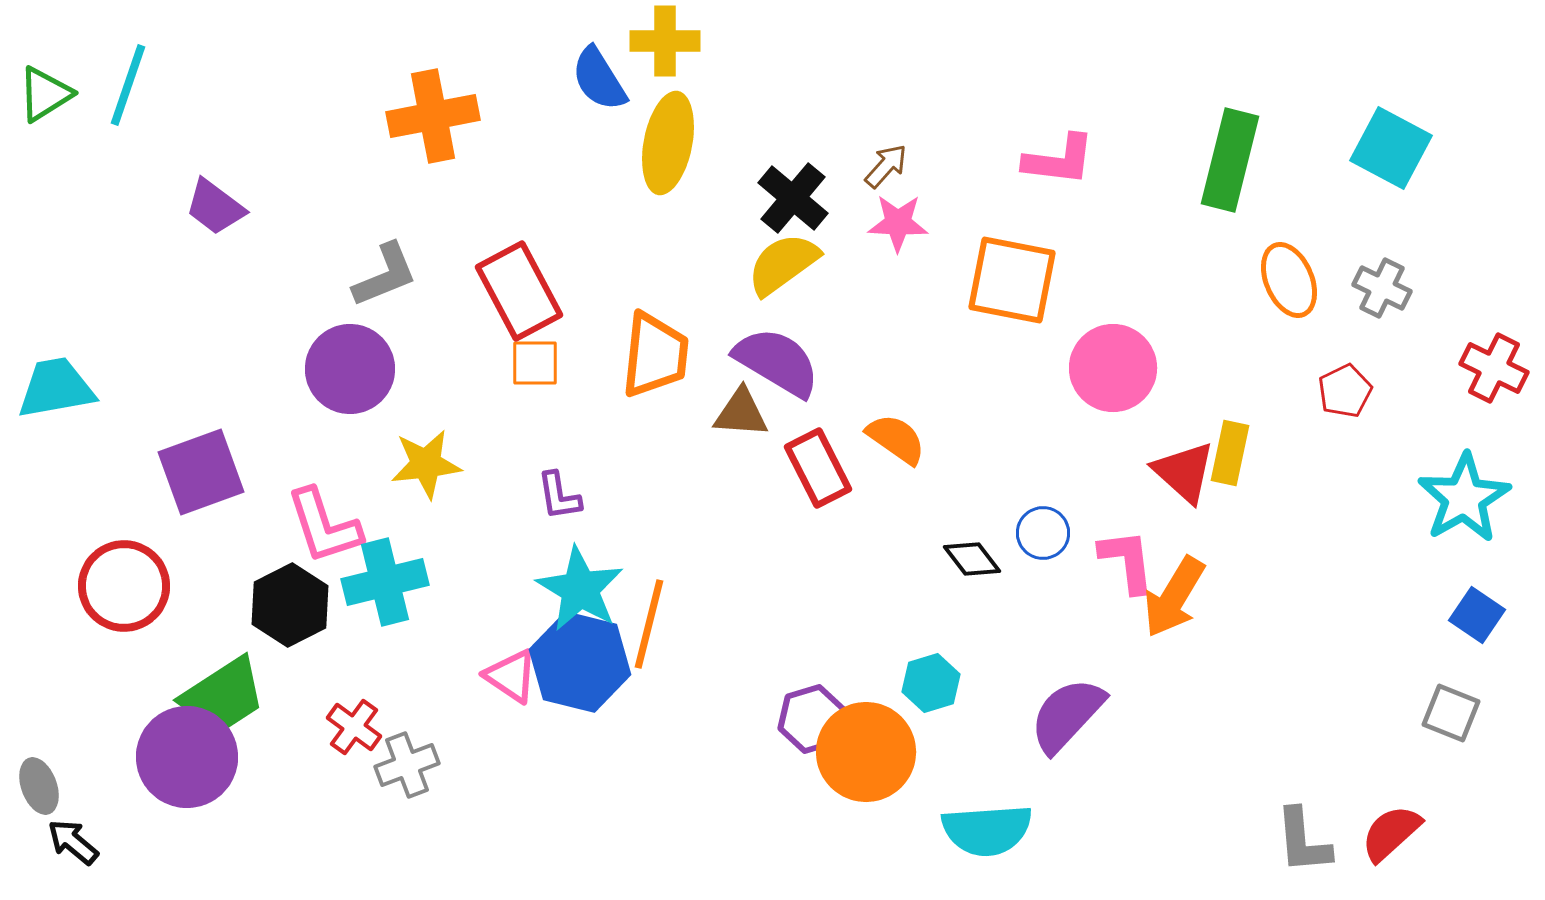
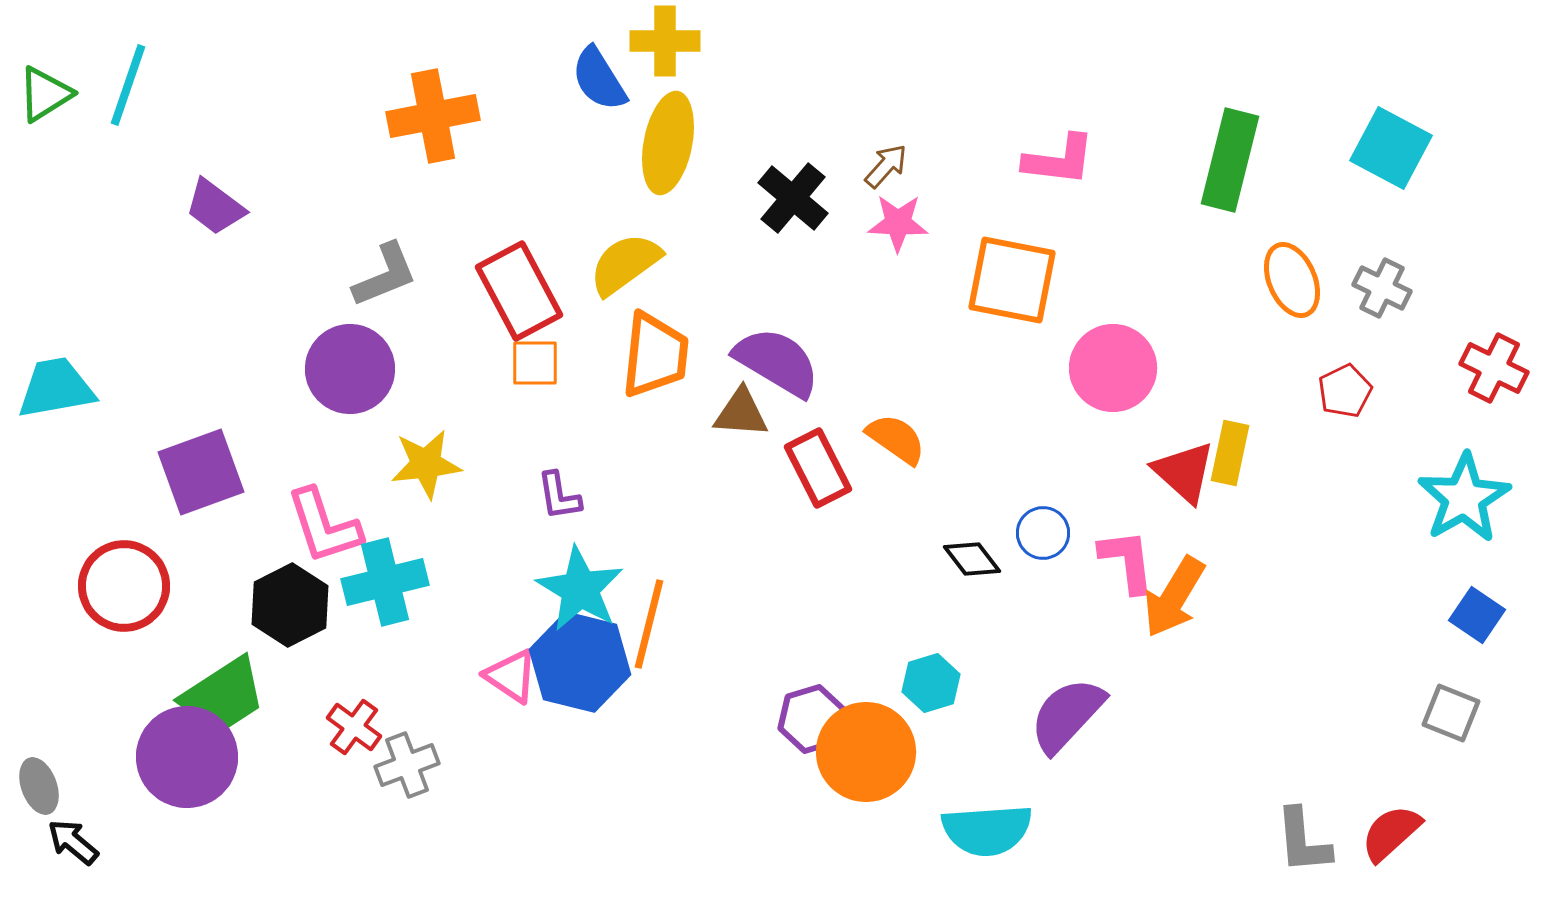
yellow semicircle at (783, 264): moved 158 px left
orange ellipse at (1289, 280): moved 3 px right
